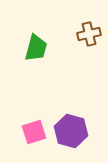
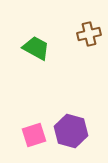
green trapezoid: rotated 76 degrees counterclockwise
pink square: moved 3 px down
